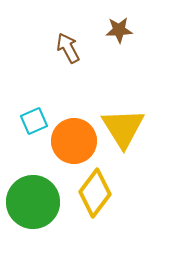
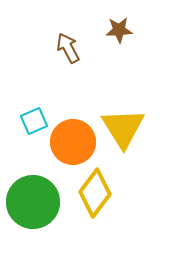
orange circle: moved 1 px left, 1 px down
